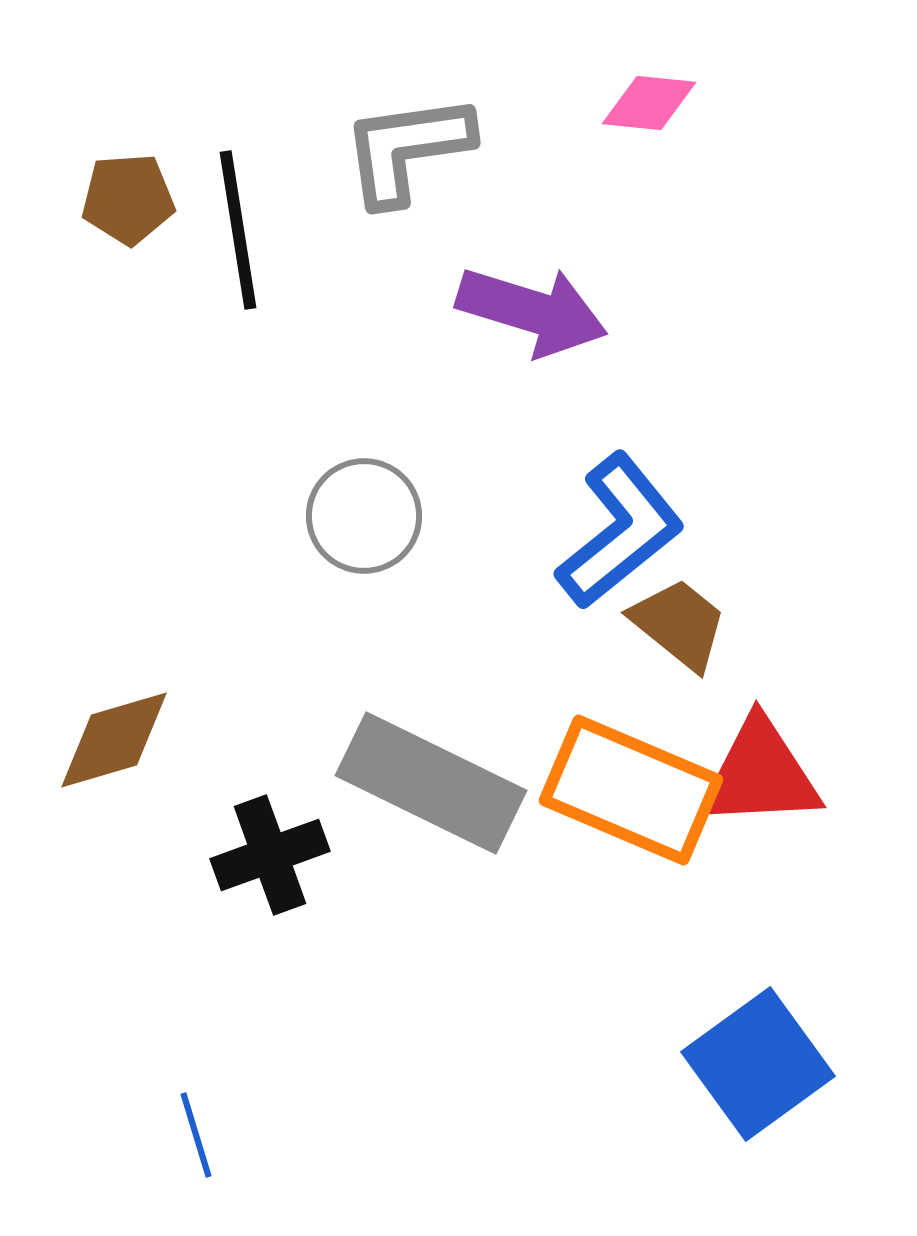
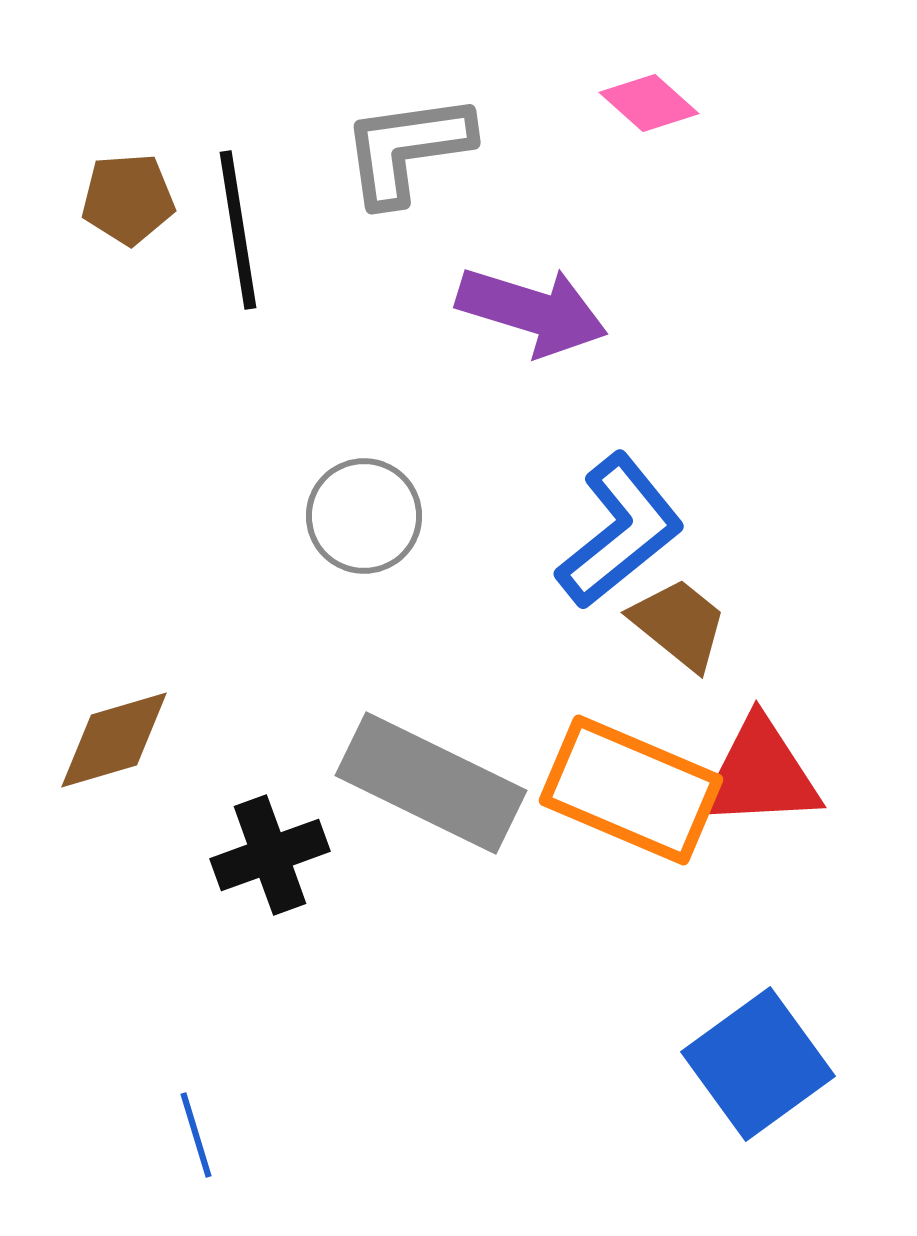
pink diamond: rotated 36 degrees clockwise
